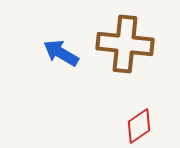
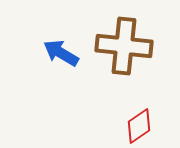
brown cross: moved 1 px left, 2 px down
